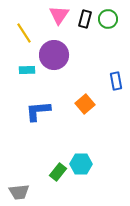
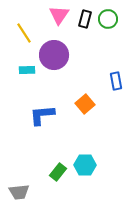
blue L-shape: moved 4 px right, 4 px down
cyan hexagon: moved 4 px right, 1 px down
